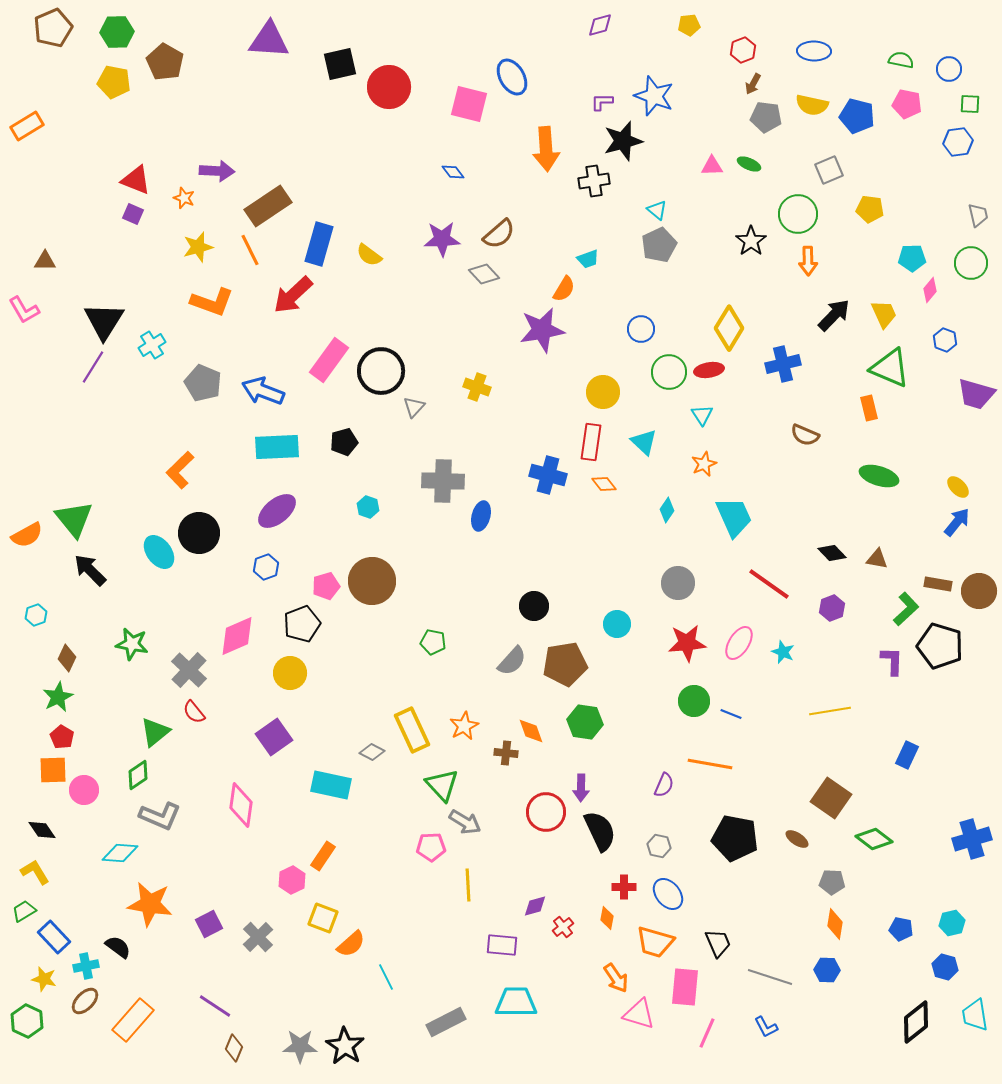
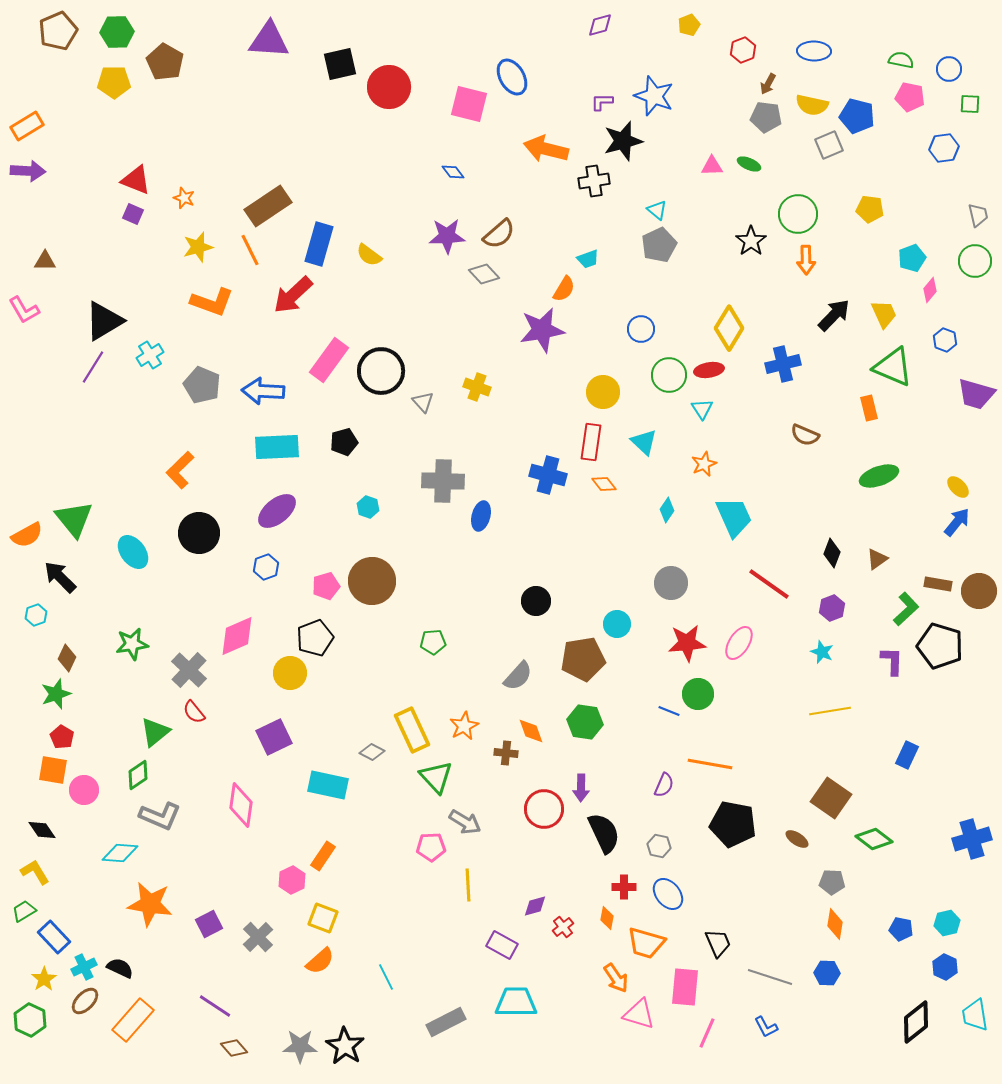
yellow pentagon at (689, 25): rotated 15 degrees counterclockwise
brown pentagon at (53, 28): moved 5 px right, 3 px down
yellow pentagon at (114, 82): rotated 12 degrees counterclockwise
brown arrow at (753, 84): moved 15 px right
pink pentagon at (907, 104): moved 3 px right, 7 px up
blue hexagon at (958, 142): moved 14 px left, 6 px down
orange arrow at (546, 149): rotated 108 degrees clockwise
gray square at (829, 170): moved 25 px up
purple arrow at (217, 171): moved 189 px left
purple star at (442, 239): moved 5 px right, 3 px up
cyan pentagon at (912, 258): rotated 20 degrees counterclockwise
orange arrow at (808, 261): moved 2 px left, 1 px up
green circle at (971, 263): moved 4 px right, 2 px up
black triangle at (104, 321): rotated 27 degrees clockwise
cyan cross at (152, 345): moved 2 px left, 10 px down
green triangle at (890, 368): moved 3 px right, 1 px up
green circle at (669, 372): moved 3 px down
gray pentagon at (203, 383): moved 1 px left, 2 px down
blue arrow at (263, 391): rotated 18 degrees counterclockwise
gray triangle at (414, 407): moved 9 px right, 5 px up; rotated 25 degrees counterclockwise
cyan triangle at (702, 415): moved 6 px up
green ellipse at (879, 476): rotated 36 degrees counterclockwise
cyan ellipse at (159, 552): moved 26 px left
black diamond at (832, 553): rotated 64 degrees clockwise
brown triangle at (877, 559): rotated 45 degrees counterclockwise
black arrow at (90, 570): moved 30 px left, 7 px down
gray circle at (678, 583): moved 7 px left
black circle at (534, 606): moved 2 px right, 5 px up
black pentagon at (302, 624): moved 13 px right, 14 px down
green pentagon at (433, 642): rotated 15 degrees counterclockwise
green star at (132, 644): rotated 20 degrees counterclockwise
cyan star at (783, 652): moved 39 px right
gray semicircle at (512, 661): moved 6 px right, 15 px down
brown pentagon at (565, 664): moved 18 px right, 5 px up
green star at (58, 697): moved 2 px left, 3 px up; rotated 8 degrees clockwise
green circle at (694, 701): moved 4 px right, 7 px up
blue line at (731, 714): moved 62 px left, 3 px up
purple square at (274, 737): rotated 9 degrees clockwise
orange square at (53, 770): rotated 12 degrees clockwise
cyan rectangle at (331, 785): moved 3 px left
green triangle at (442, 785): moved 6 px left, 8 px up
red circle at (546, 812): moved 2 px left, 3 px up
black semicircle at (600, 831): moved 4 px right, 2 px down
black pentagon at (735, 838): moved 2 px left, 14 px up
cyan hexagon at (952, 923): moved 5 px left
orange trapezoid at (655, 942): moved 9 px left, 1 px down
orange semicircle at (351, 944): moved 31 px left, 17 px down
purple rectangle at (502, 945): rotated 24 degrees clockwise
black semicircle at (118, 947): moved 2 px right, 21 px down; rotated 12 degrees counterclockwise
cyan cross at (86, 966): moved 2 px left, 1 px down; rotated 15 degrees counterclockwise
blue hexagon at (945, 967): rotated 10 degrees clockwise
blue hexagon at (827, 970): moved 3 px down
yellow star at (44, 979): rotated 25 degrees clockwise
green hexagon at (27, 1021): moved 3 px right, 1 px up
brown diamond at (234, 1048): rotated 64 degrees counterclockwise
